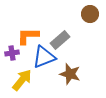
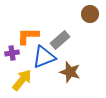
brown star: moved 2 px up
